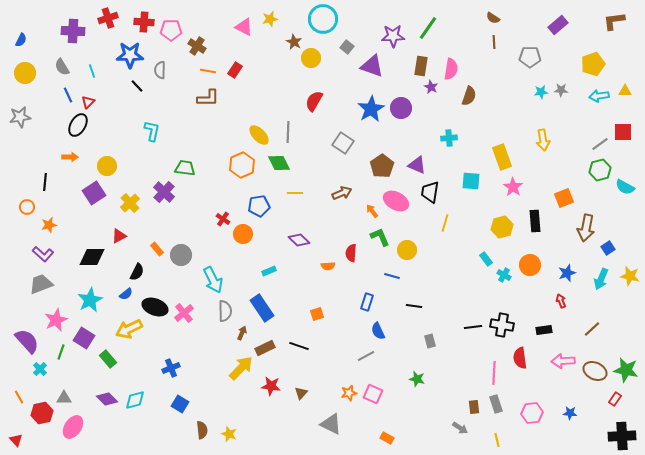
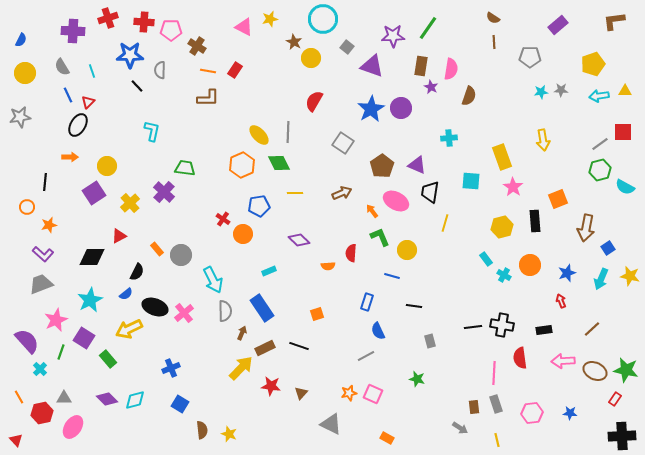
orange square at (564, 198): moved 6 px left, 1 px down
